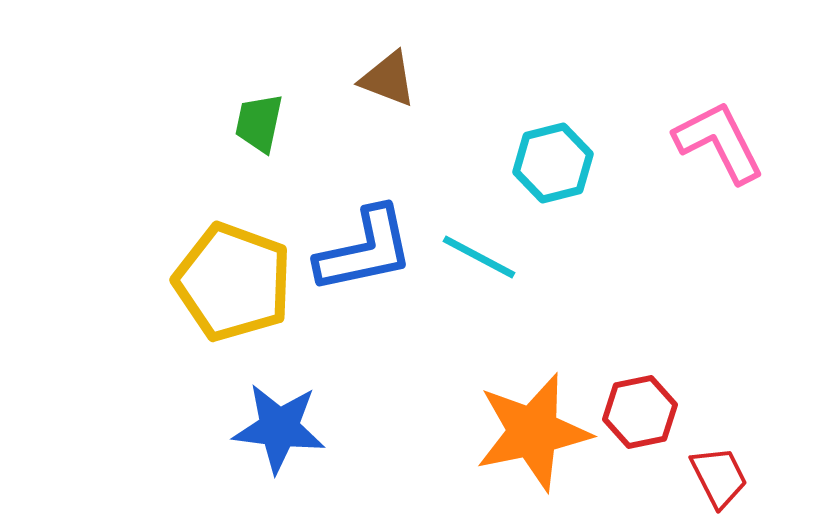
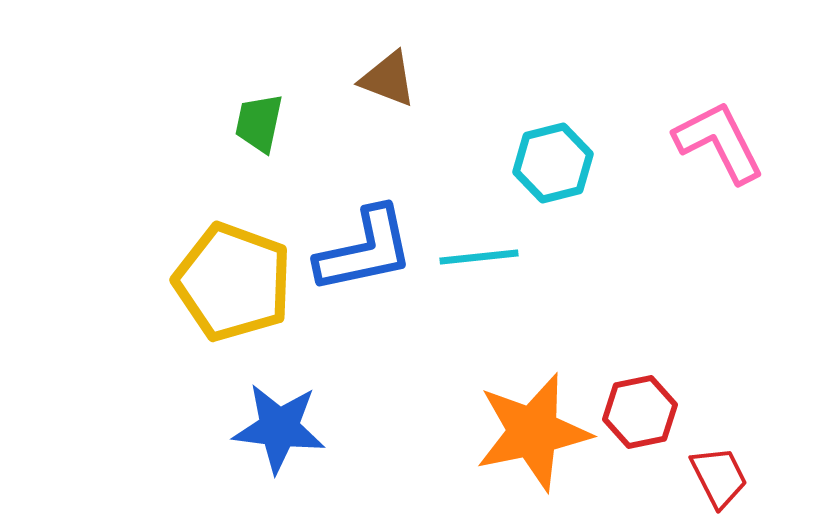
cyan line: rotated 34 degrees counterclockwise
